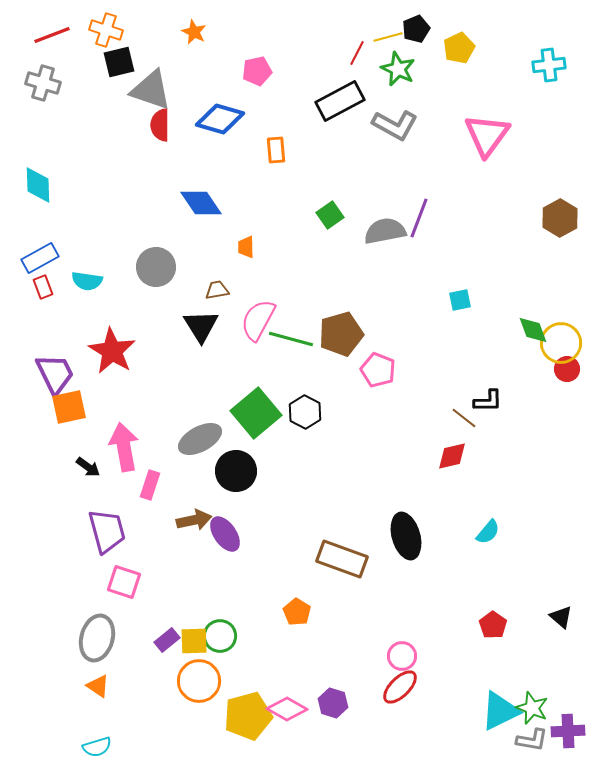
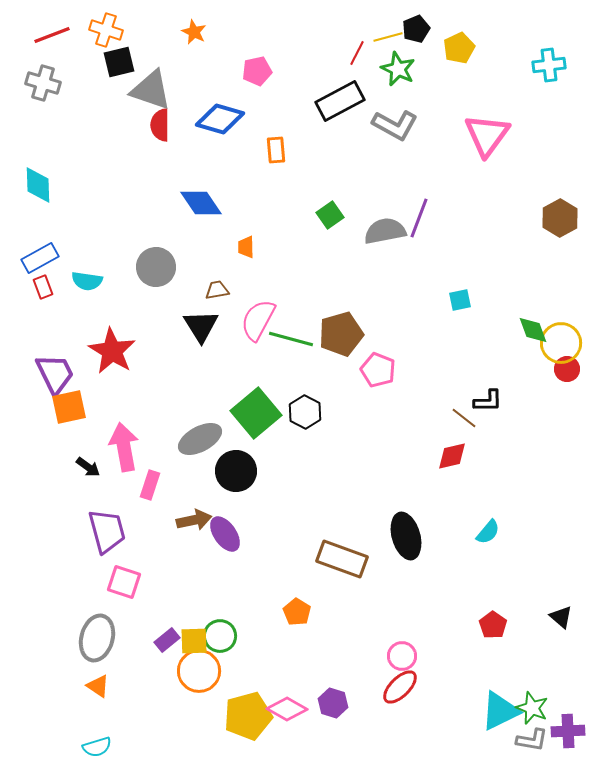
orange circle at (199, 681): moved 10 px up
